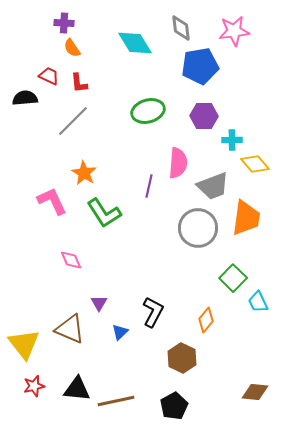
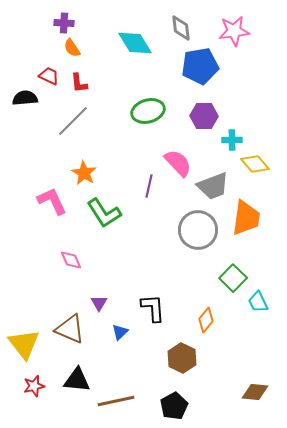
pink semicircle: rotated 48 degrees counterclockwise
gray circle: moved 2 px down
black L-shape: moved 4 px up; rotated 32 degrees counterclockwise
black triangle: moved 9 px up
